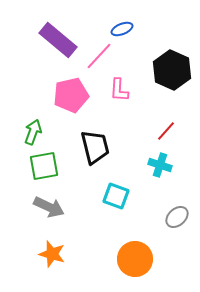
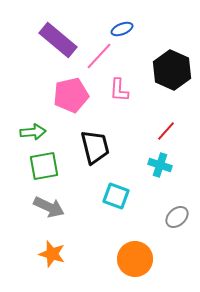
green arrow: rotated 65 degrees clockwise
